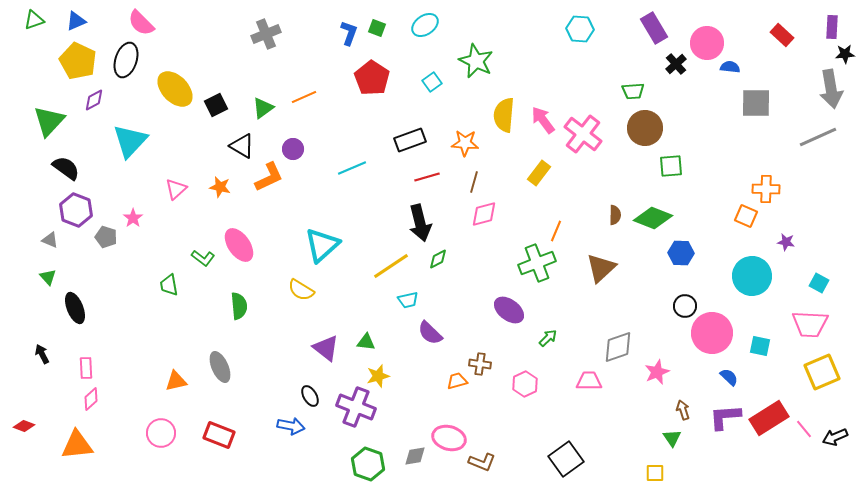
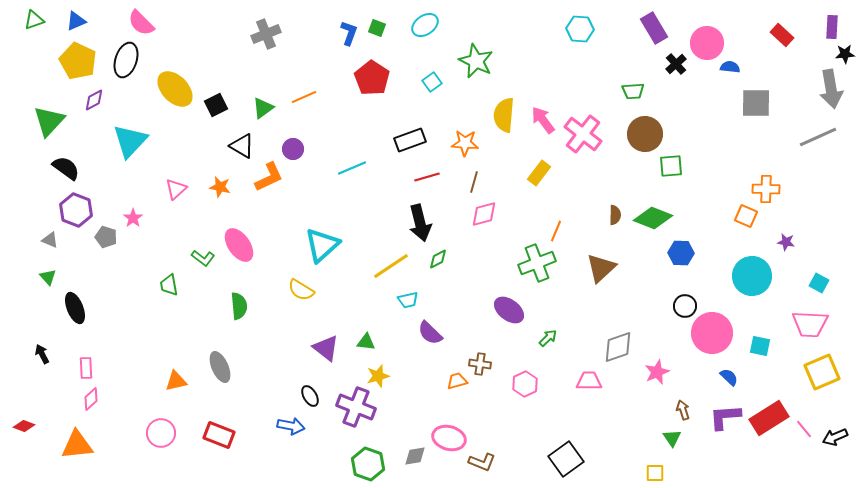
brown circle at (645, 128): moved 6 px down
